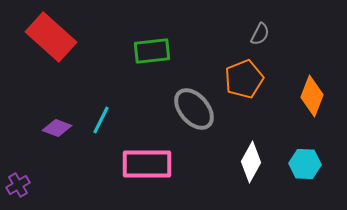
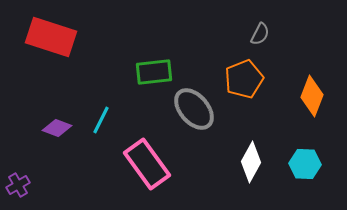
red rectangle: rotated 24 degrees counterclockwise
green rectangle: moved 2 px right, 21 px down
pink rectangle: rotated 54 degrees clockwise
